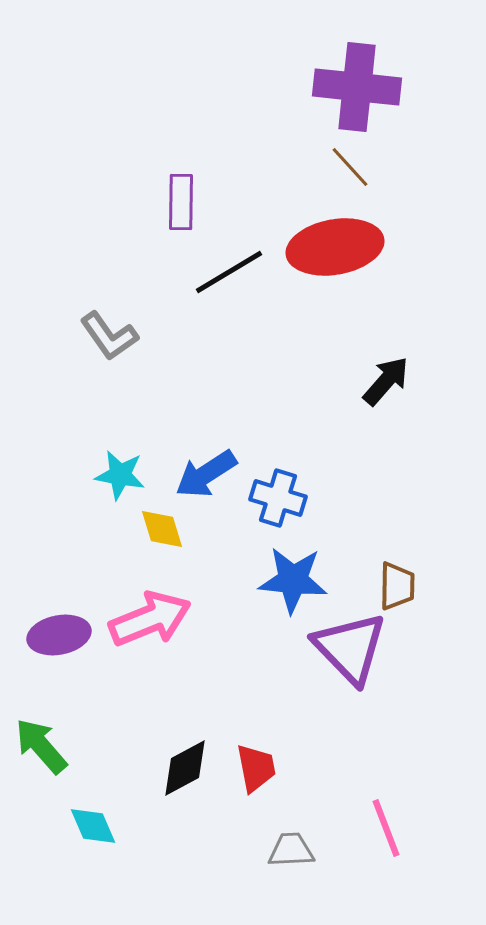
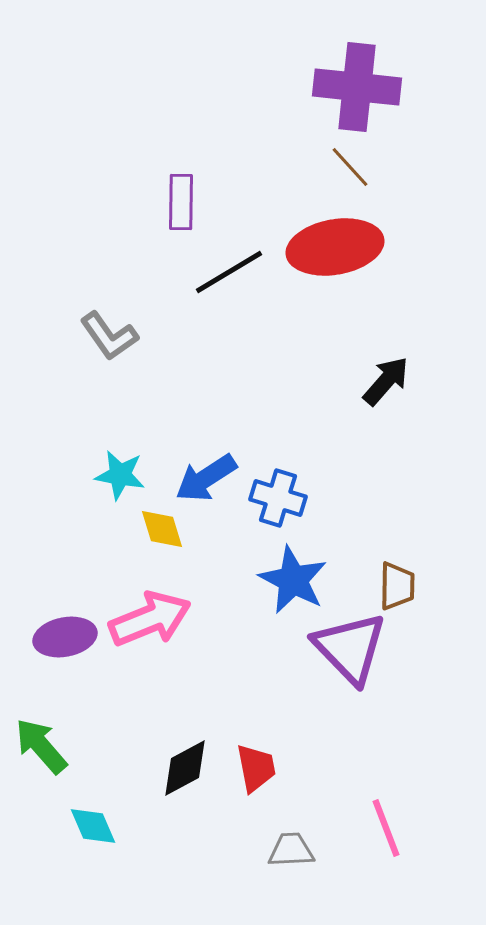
blue arrow: moved 4 px down
blue star: rotated 22 degrees clockwise
purple ellipse: moved 6 px right, 2 px down
